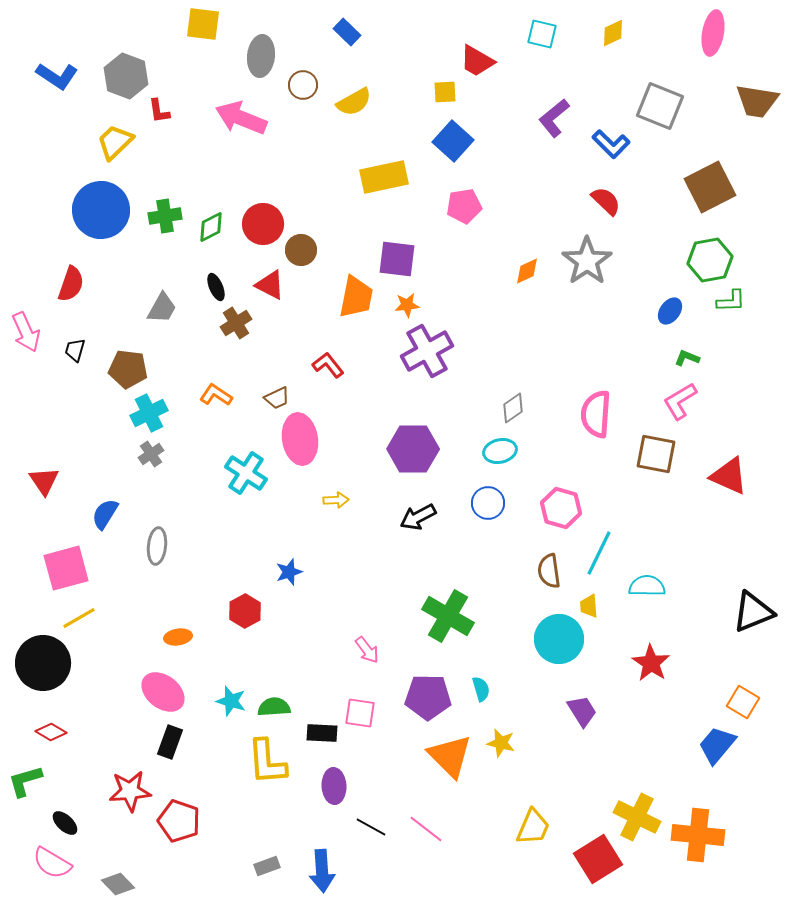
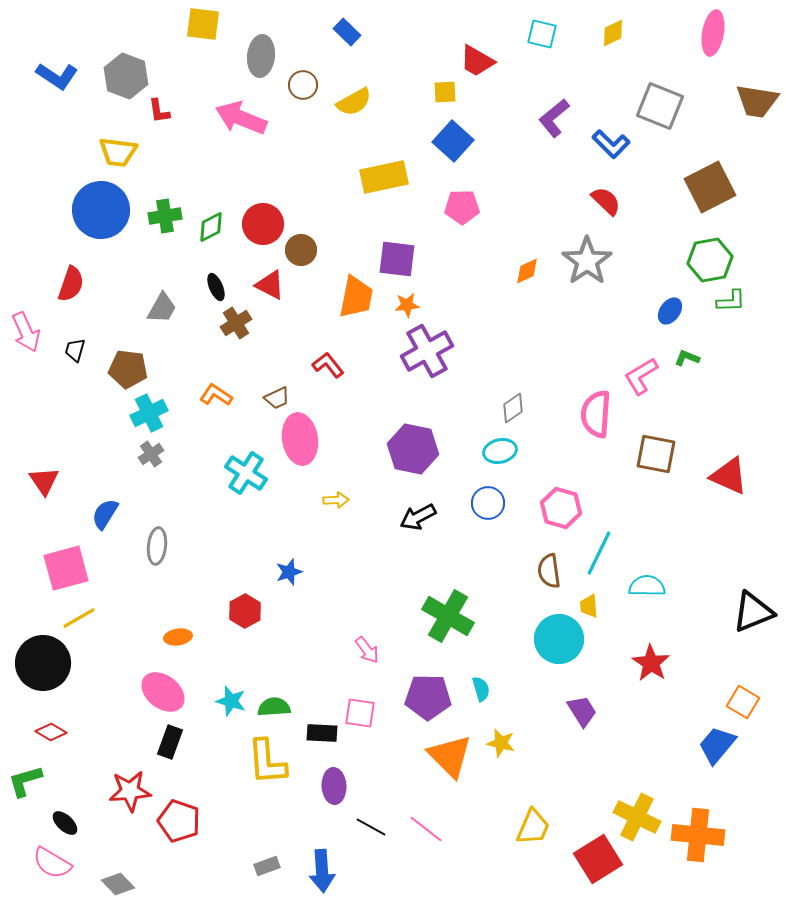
yellow trapezoid at (115, 142): moved 3 px right, 10 px down; rotated 129 degrees counterclockwise
pink pentagon at (464, 206): moved 2 px left, 1 px down; rotated 8 degrees clockwise
pink L-shape at (680, 401): moved 39 px left, 25 px up
purple hexagon at (413, 449): rotated 12 degrees clockwise
